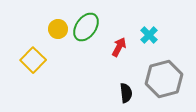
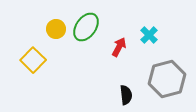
yellow circle: moved 2 px left
gray hexagon: moved 3 px right
black semicircle: moved 2 px down
